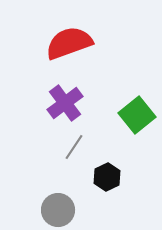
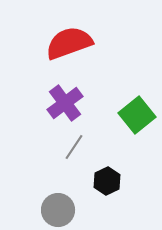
black hexagon: moved 4 px down
